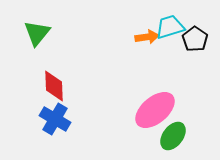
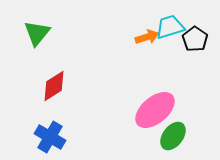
orange arrow: rotated 10 degrees counterclockwise
red diamond: rotated 60 degrees clockwise
blue cross: moved 5 px left, 18 px down
